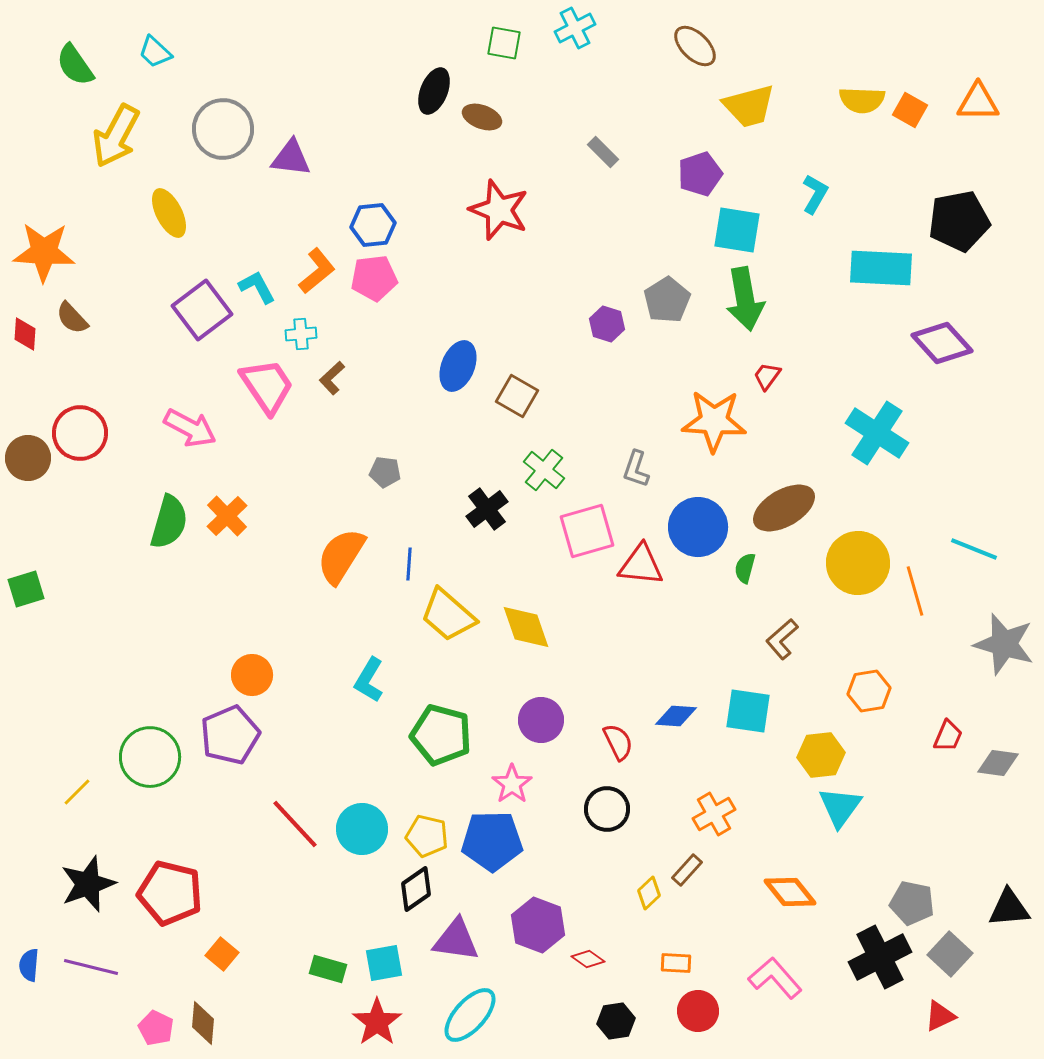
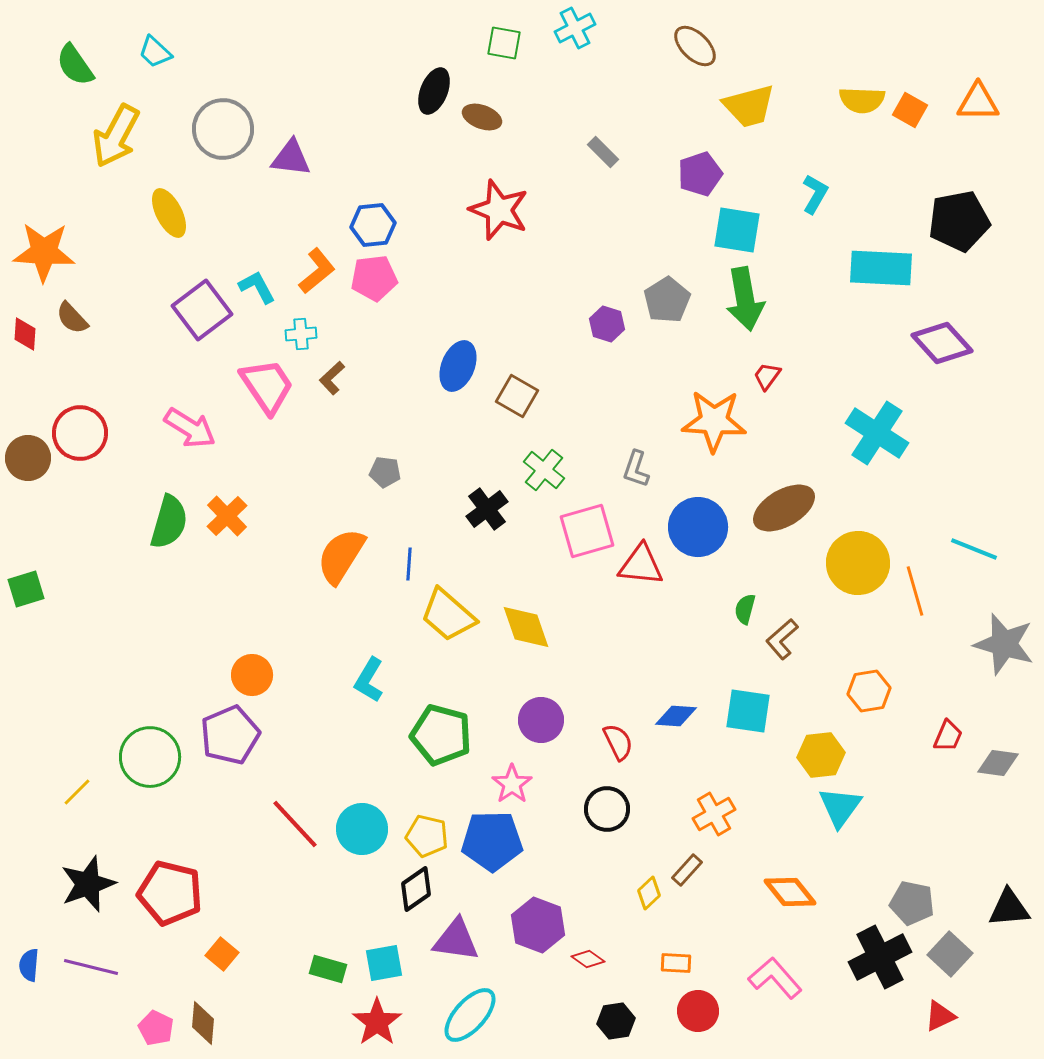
pink arrow at (190, 428): rotated 4 degrees clockwise
green semicircle at (745, 568): moved 41 px down
